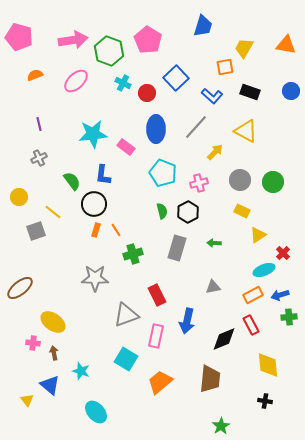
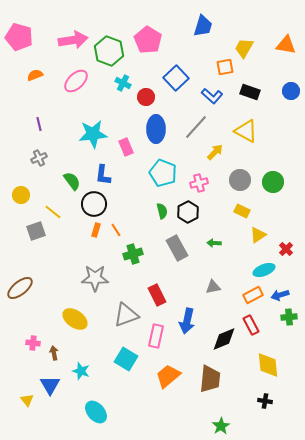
red circle at (147, 93): moved 1 px left, 4 px down
pink rectangle at (126, 147): rotated 30 degrees clockwise
yellow circle at (19, 197): moved 2 px right, 2 px up
gray rectangle at (177, 248): rotated 45 degrees counterclockwise
red cross at (283, 253): moved 3 px right, 4 px up
yellow ellipse at (53, 322): moved 22 px right, 3 px up
orange trapezoid at (160, 382): moved 8 px right, 6 px up
blue triangle at (50, 385): rotated 20 degrees clockwise
